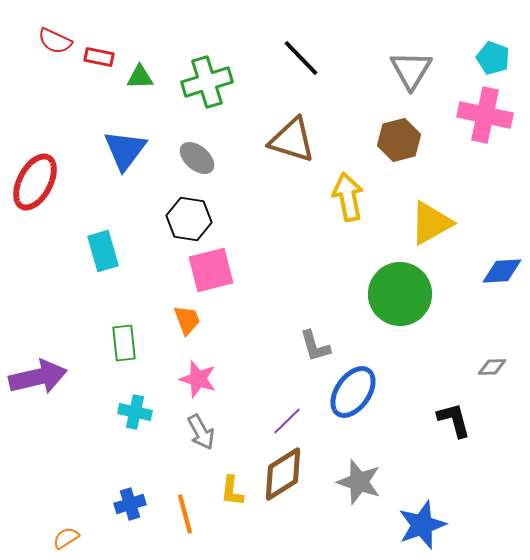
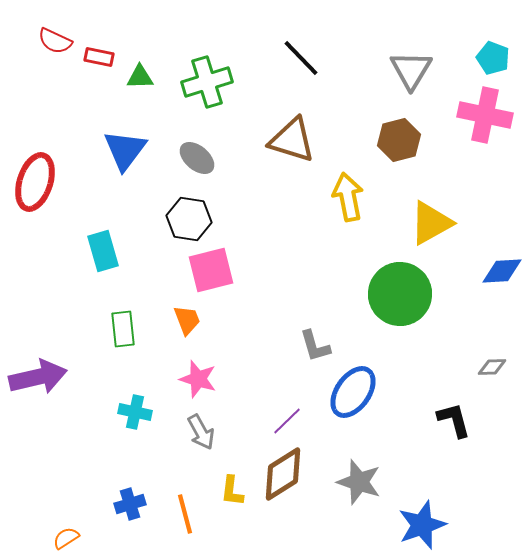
red ellipse: rotated 10 degrees counterclockwise
green rectangle: moved 1 px left, 14 px up
